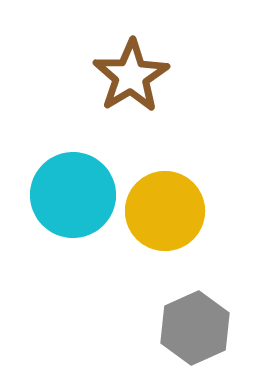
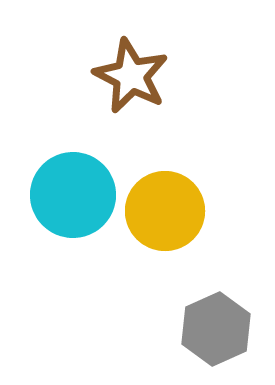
brown star: rotated 14 degrees counterclockwise
gray hexagon: moved 21 px right, 1 px down
